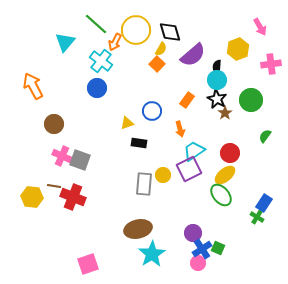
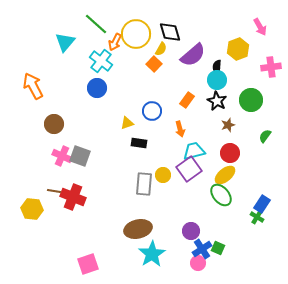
yellow circle at (136, 30): moved 4 px down
orange square at (157, 64): moved 3 px left
pink cross at (271, 64): moved 3 px down
black star at (217, 99): moved 2 px down
brown star at (225, 113): moved 3 px right, 12 px down; rotated 16 degrees clockwise
cyan trapezoid at (194, 151): rotated 20 degrees clockwise
gray square at (80, 160): moved 4 px up
purple square at (189, 169): rotated 10 degrees counterclockwise
brown line at (54, 186): moved 5 px down
yellow hexagon at (32, 197): moved 12 px down
blue rectangle at (264, 203): moved 2 px left, 1 px down
purple circle at (193, 233): moved 2 px left, 2 px up
